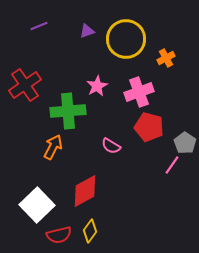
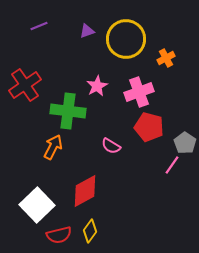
green cross: rotated 12 degrees clockwise
